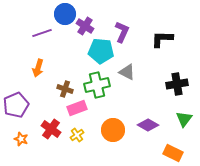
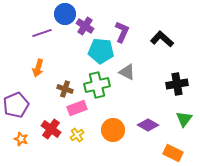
black L-shape: rotated 40 degrees clockwise
